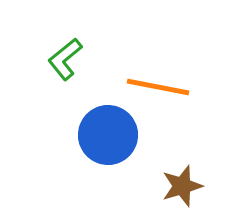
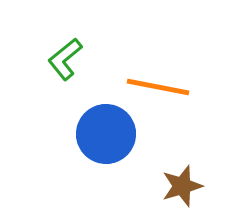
blue circle: moved 2 px left, 1 px up
